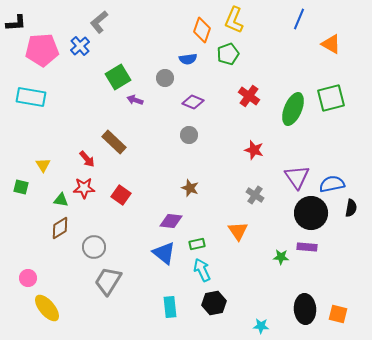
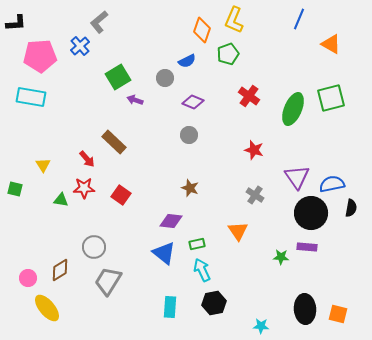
pink pentagon at (42, 50): moved 2 px left, 6 px down
blue semicircle at (188, 59): moved 1 px left, 2 px down; rotated 18 degrees counterclockwise
green square at (21, 187): moved 6 px left, 2 px down
brown diamond at (60, 228): moved 42 px down
cyan rectangle at (170, 307): rotated 10 degrees clockwise
